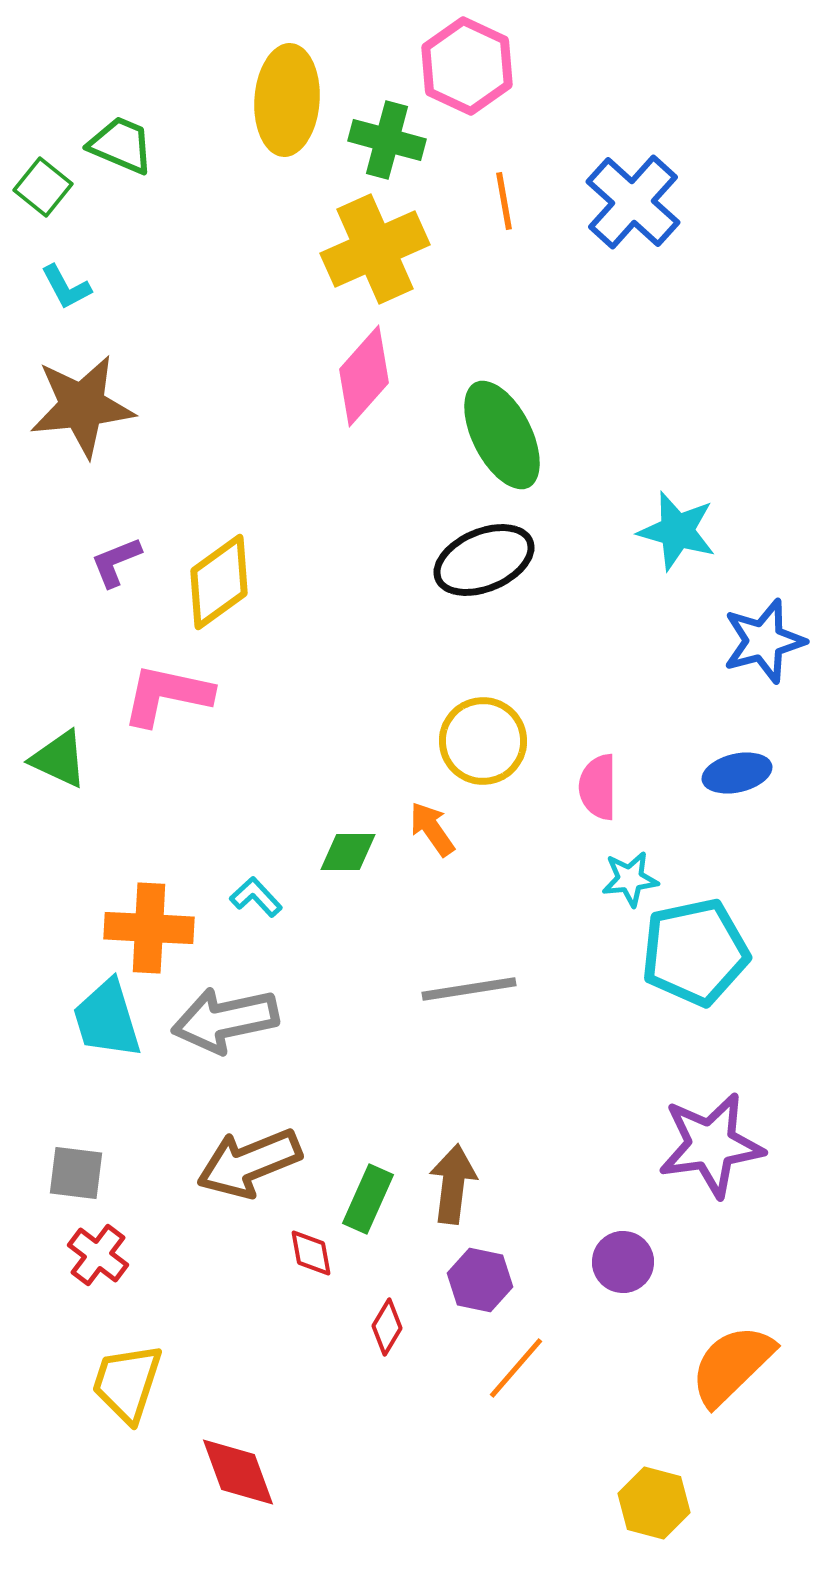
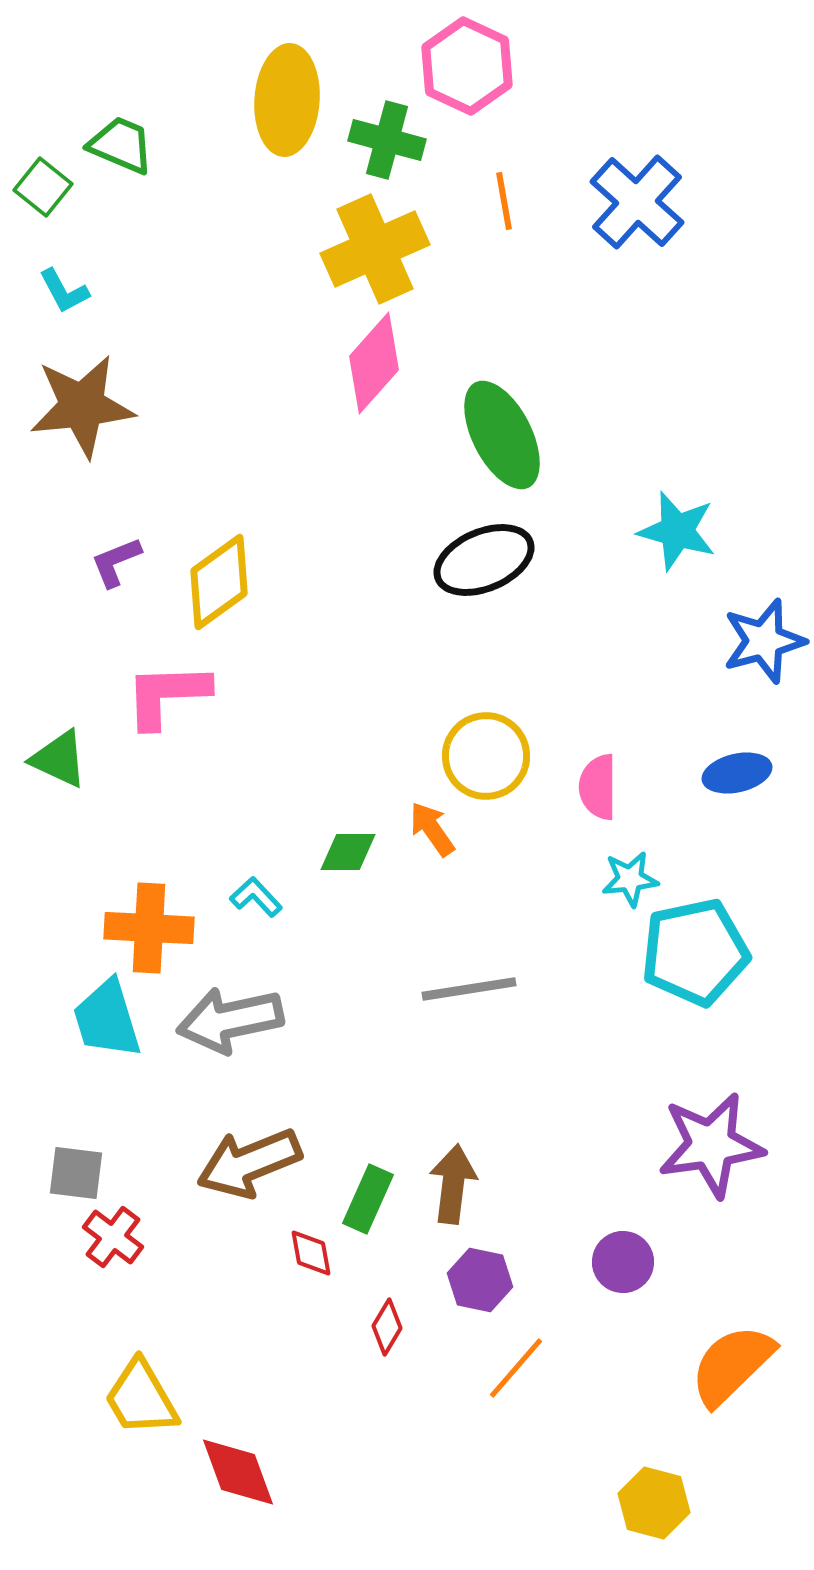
blue cross at (633, 202): moved 4 px right
cyan L-shape at (66, 287): moved 2 px left, 4 px down
pink diamond at (364, 376): moved 10 px right, 13 px up
pink L-shape at (167, 695): rotated 14 degrees counterclockwise
yellow circle at (483, 741): moved 3 px right, 15 px down
gray arrow at (225, 1020): moved 5 px right
red cross at (98, 1255): moved 15 px right, 18 px up
yellow trapezoid at (127, 1383): moved 14 px right, 15 px down; rotated 48 degrees counterclockwise
